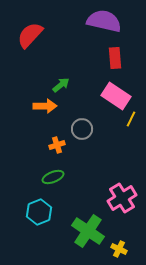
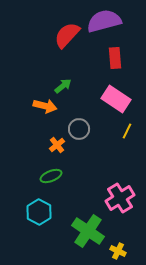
purple semicircle: rotated 28 degrees counterclockwise
red semicircle: moved 37 px right
green arrow: moved 2 px right, 1 px down
pink rectangle: moved 3 px down
orange arrow: rotated 15 degrees clockwise
yellow line: moved 4 px left, 12 px down
gray circle: moved 3 px left
orange cross: rotated 21 degrees counterclockwise
green ellipse: moved 2 px left, 1 px up
pink cross: moved 2 px left
cyan hexagon: rotated 10 degrees counterclockwise
yellow cross: moved 1 px left, 2 px down
